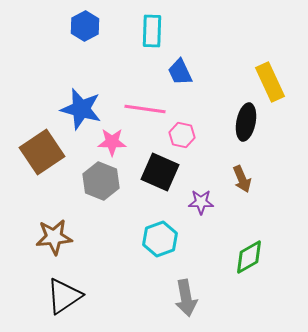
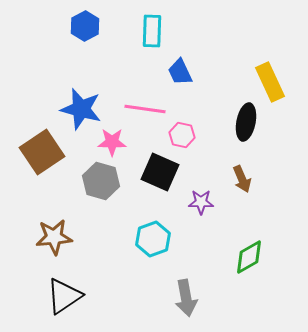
gray hexagon: rotated 6 degrees counterclockwise
cyan hexagon: moved 7 px left
